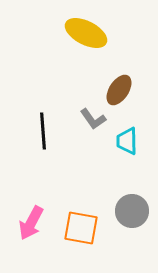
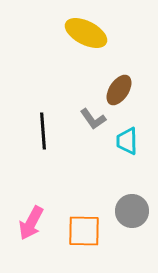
orange square: moved 3 px right, 3 px down; rotated 9 degrees counterclockwise
